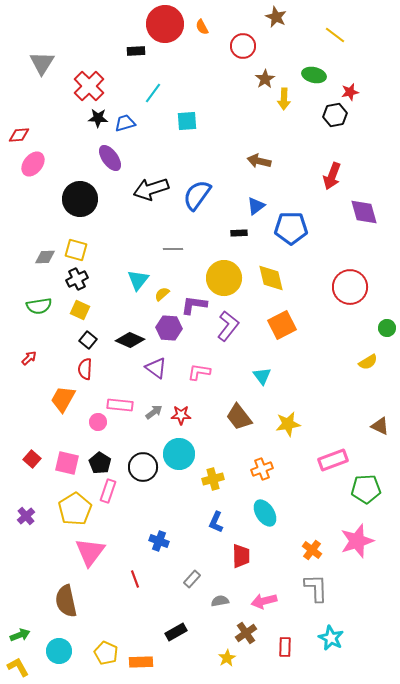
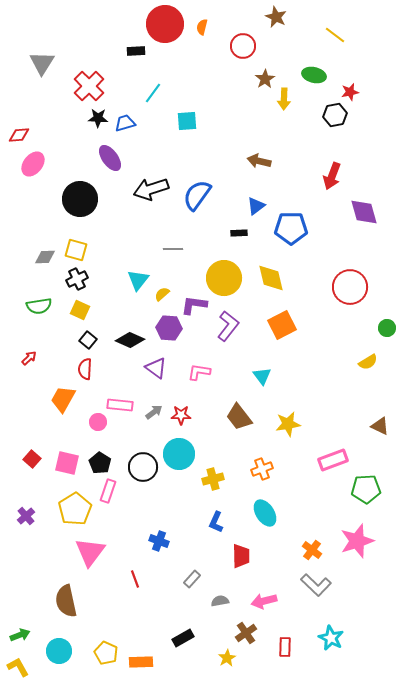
orange semicircle at (202, 27): rotated 42 degrees clockwise
gray L-shape at (316, 588): moved 3 px up; rotated 136 degrees clockwise
black rectangle at (176, 632): moved 7 px right, 6 px down
